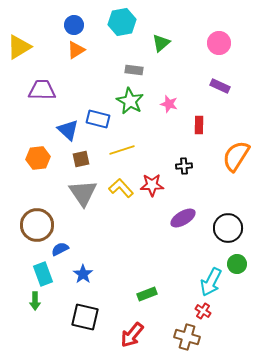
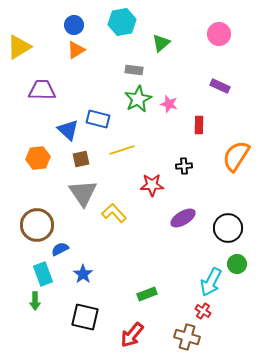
pink circle: moved 9 px up
green star: moved 8 px right, 2 px up; rotated 16 degrees clockwise
yellow L-shape: moved 7 px left, 25 px down
